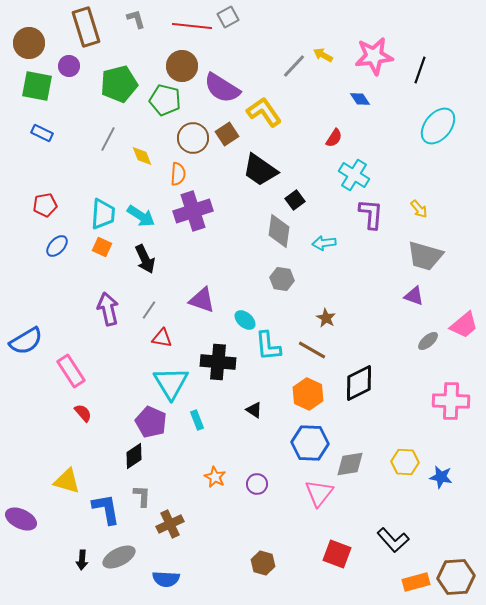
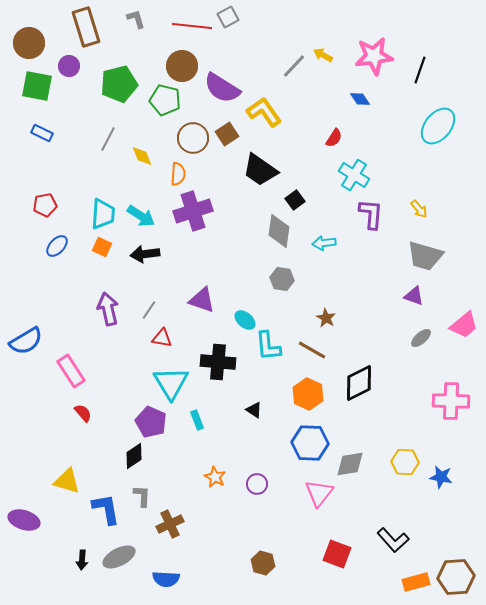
black arrow at (145, 259): moved 5 px up; rotated 108 degrees clockwise
gray ellipse at (428, 341): moved 7 px left, 3 px up
purple ellipse at (21, 519): moved 3 px right, 1 px down; rotated 8 degrees counterclockwise
